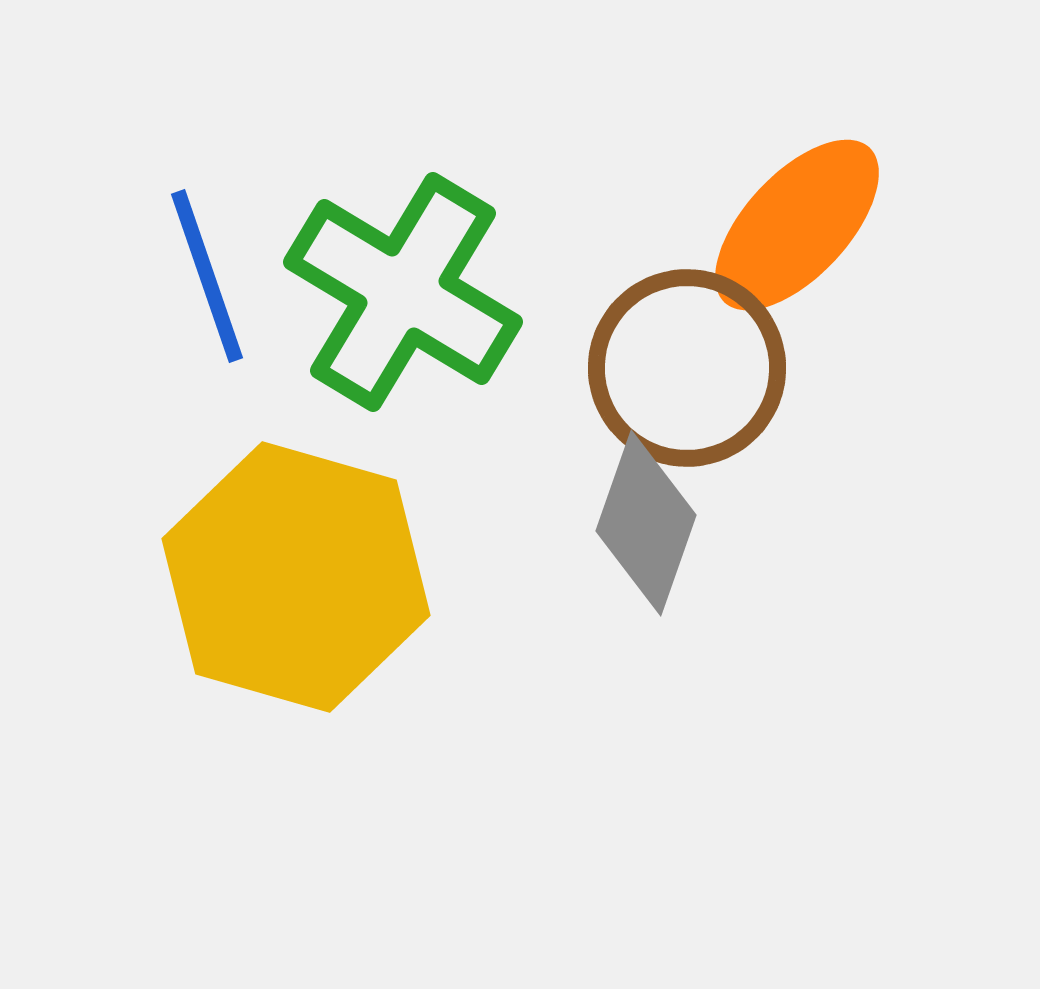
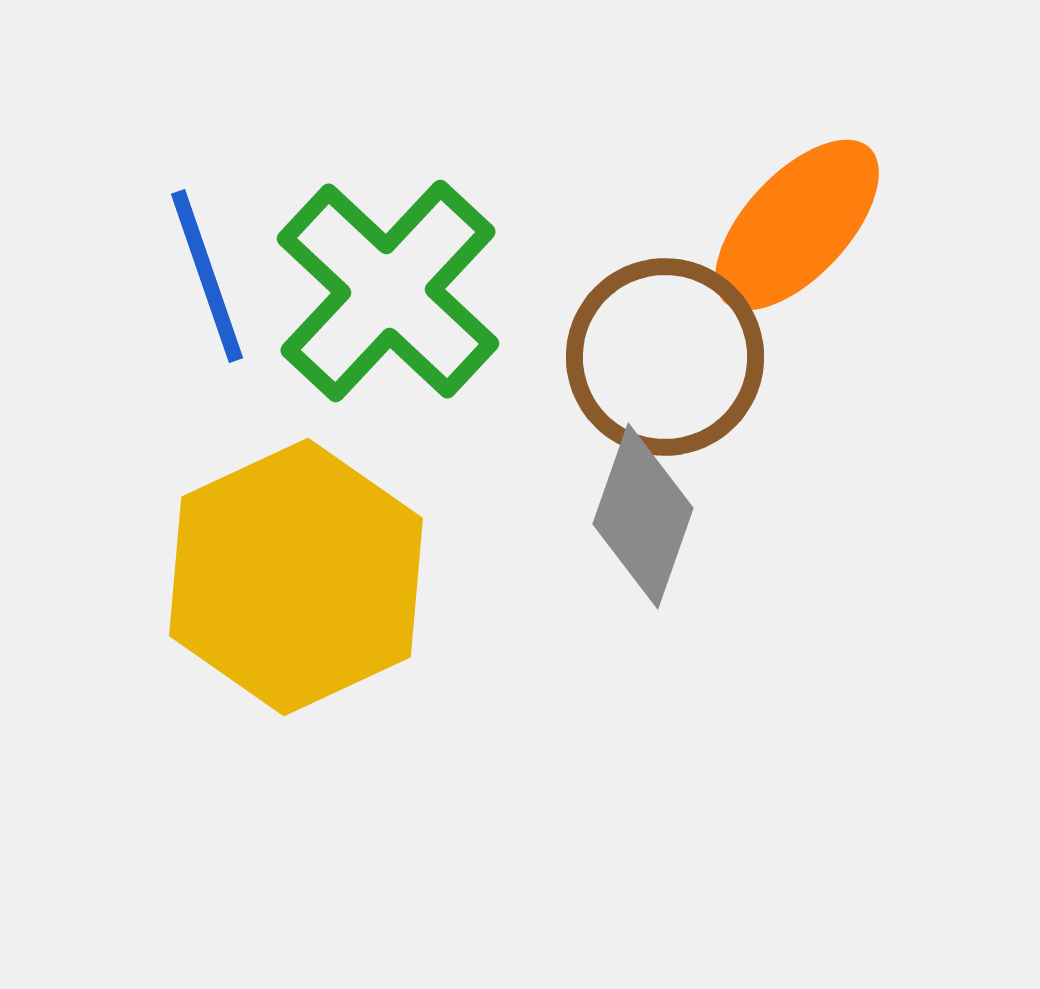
green cross: moved 15 px left, 1 px up; rotated 12 degrees clockwise
brown circle: moved 22 px left, 11 px up
gray diamond: moved 3 px left, 7 px up
yellow hexagon: rotated 19 degrees clockwise
